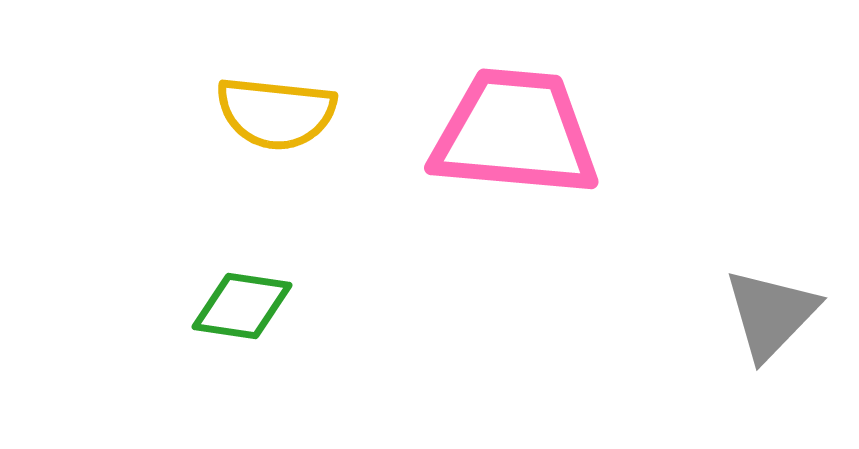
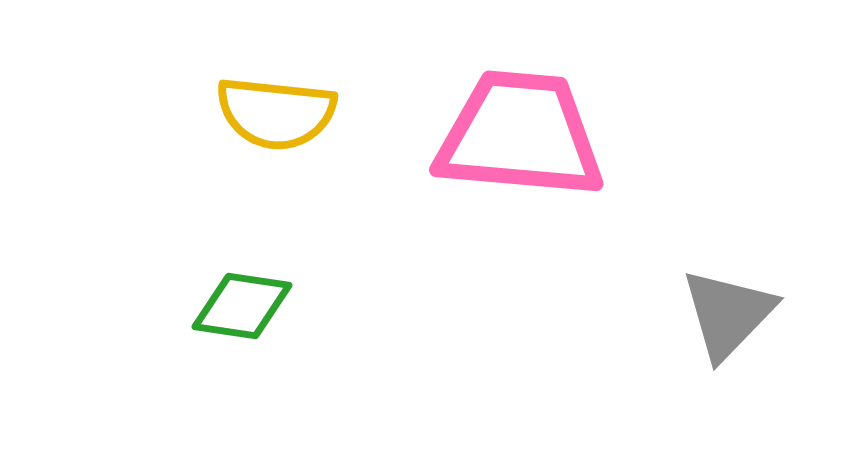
pink trapezoid: moved 5 px right, 2 px down
gray triangle: moved 43 px left
